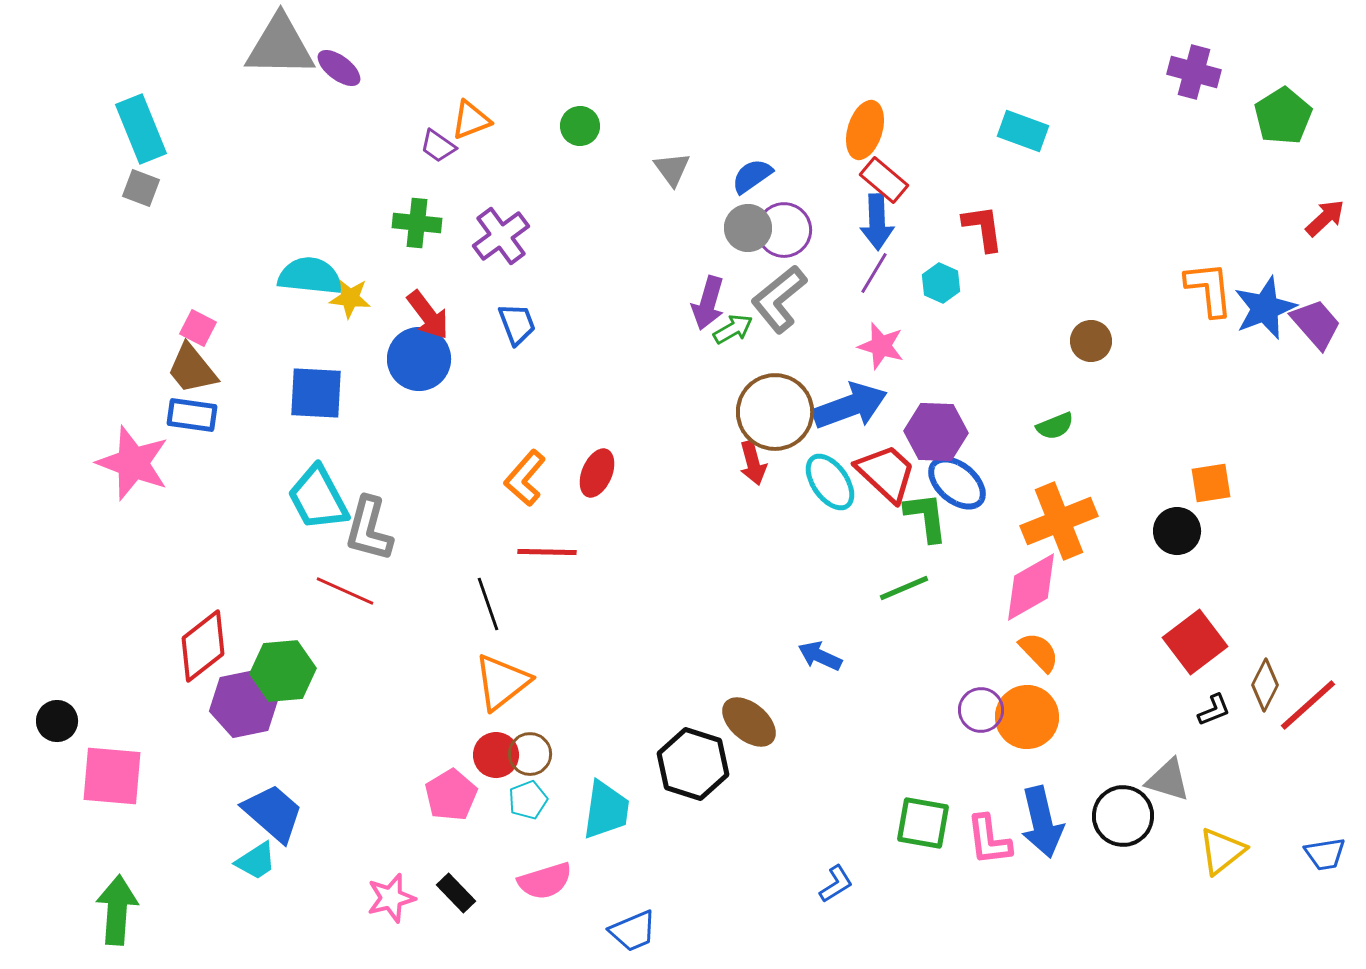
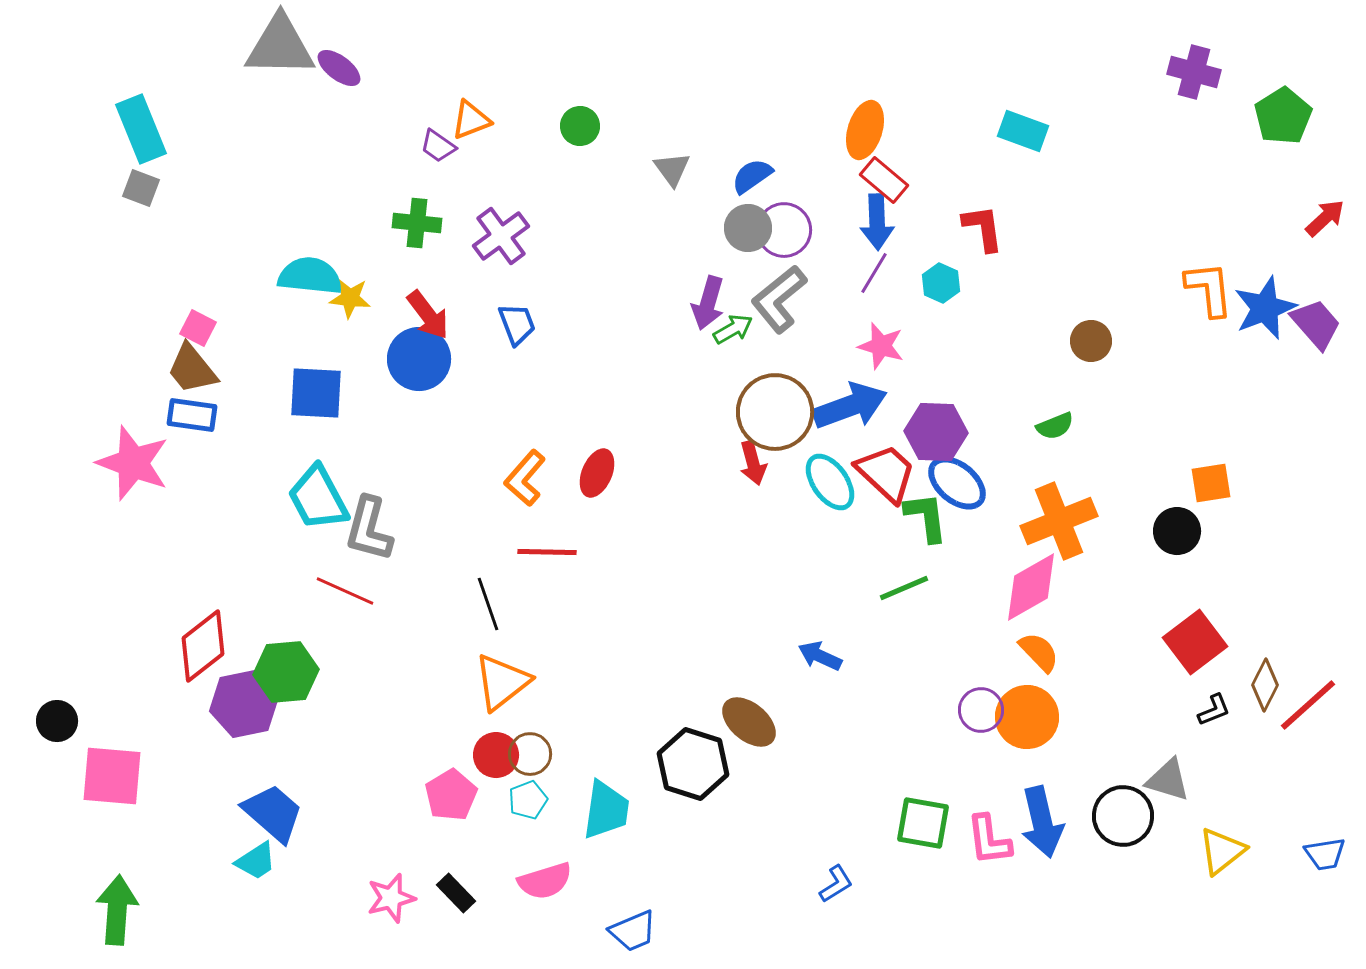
green hexagon at (283, 671): moved 3 px right, 1 px down
